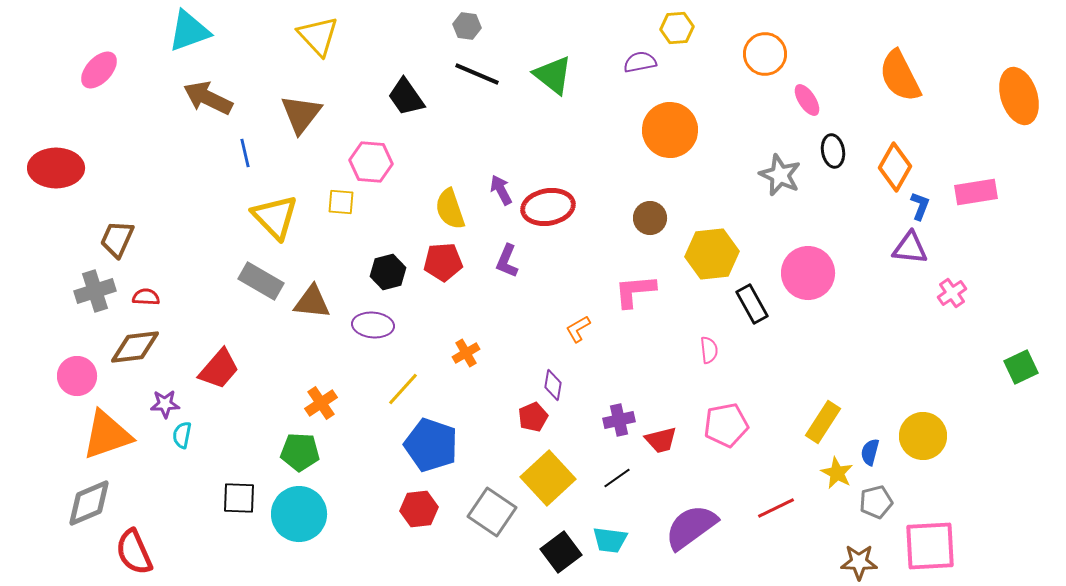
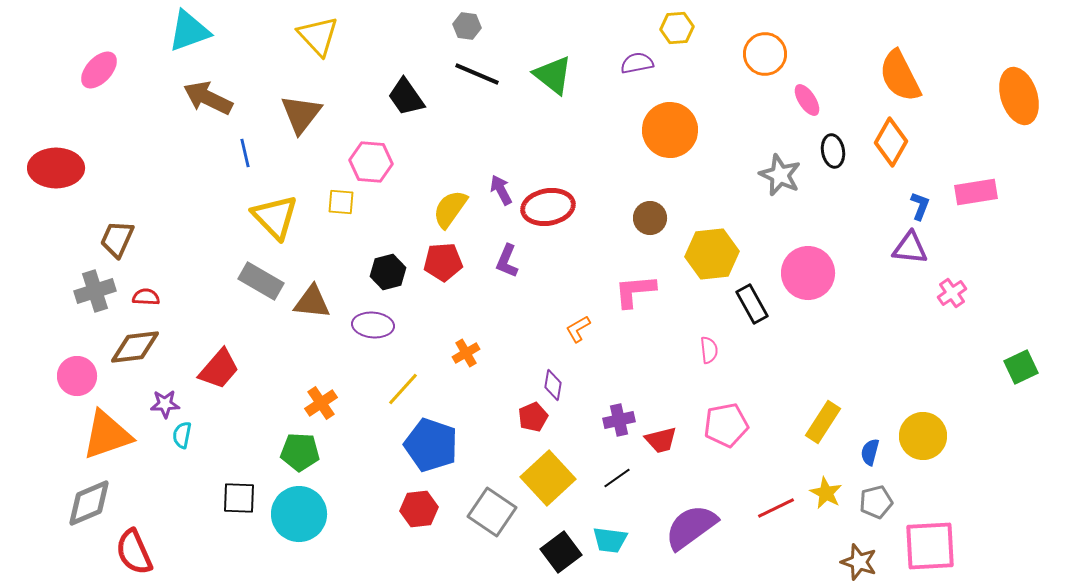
purple semicircle at (640, 62): moved 3 px left, 1 px down
orange diamond at (895, 167): moved 4 px left, 25 px up
yellow semicircle at (450, 209): rotated 54 degrees clockwise
yellow star at (837, 473): moved 11 px left, 20 px down
brown star at (859, 562): rotated 18 degrees clockwise
